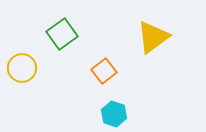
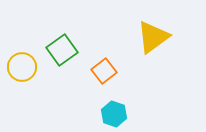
green square: moved 16 px down
yellow circle: moved 1 px up
